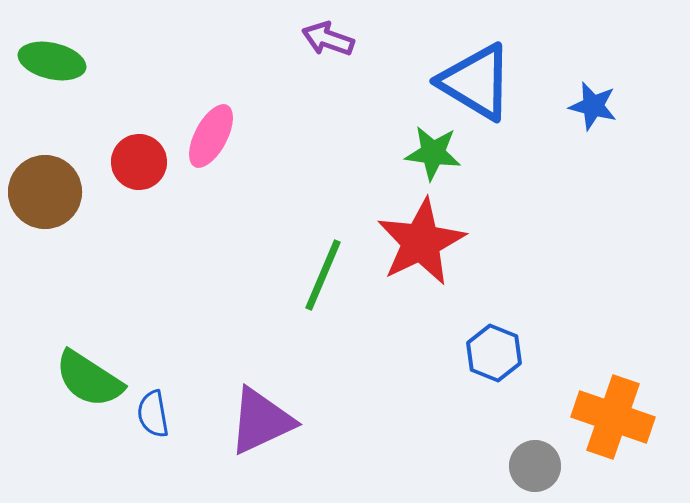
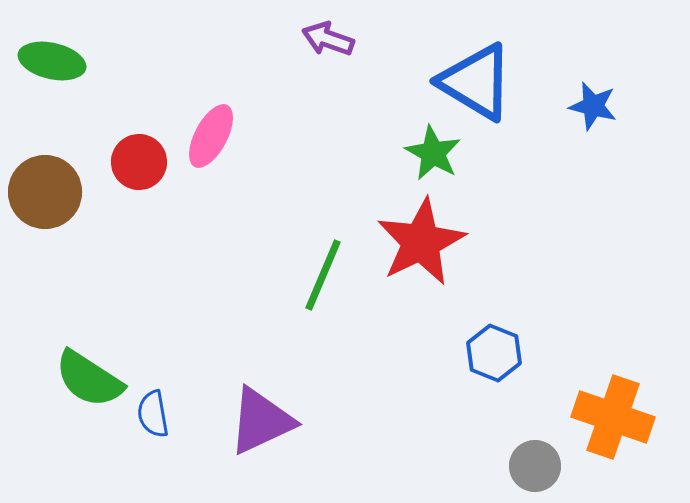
green star: rotated 22 degrees clockwise
